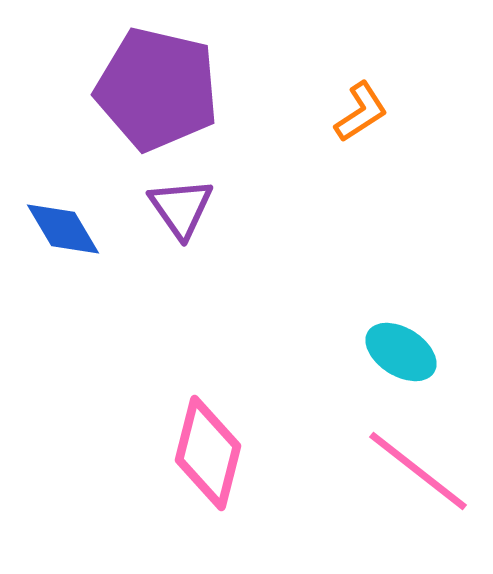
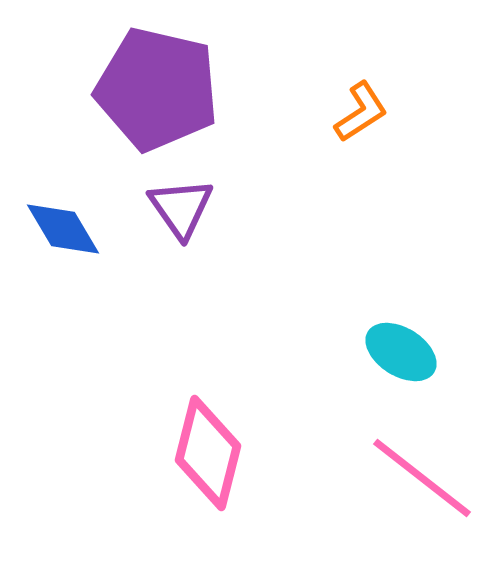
pink line: moved 4 px right, 7 px down
